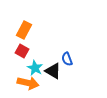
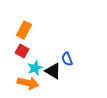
cyan star: rotated 21 degrees clockwise
